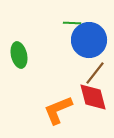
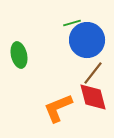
green line: rotated 18 degrees counterclockwise
blue circle: moved 2 px left
brown line: moved 2 px left
orange L-shape: moved 2 px up
